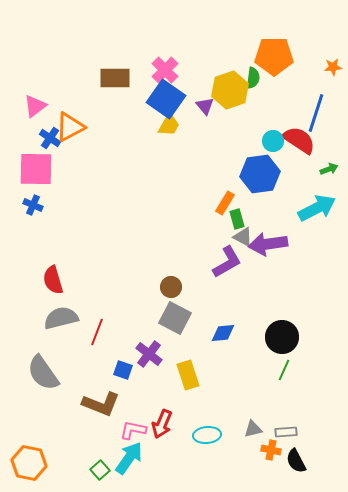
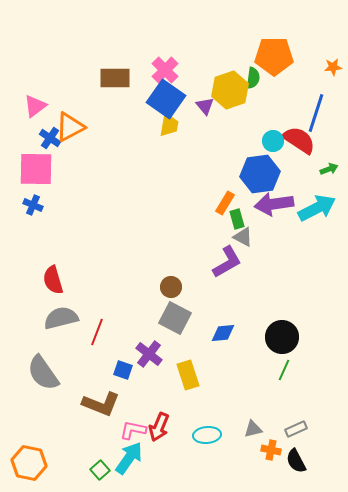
yellow trapezoid at (169, 125): rotated 20 degrees counterclockwise
purple arrow at (268, 244): moved 6 px right, 40 px up
red arrow at (162, 424): moved 3 px left, 3 px down
gray rectangle at (286, 432): moved 10 px right, 3 px up; rotated 20 degrees counterclockwise
